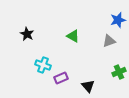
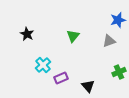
green triangle: rotated 40 degrees clockwise
cyan cross: rotated 28 degrees clockwise
